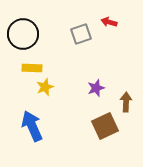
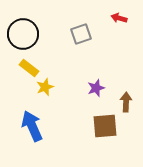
red arrow: moved 10 px right, 4 px up
yellow rectangle: moved 3 px left; rotated 36 degrees clockwise
brown square: rotated 20 degrees clockwise
